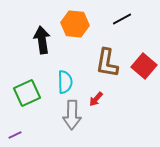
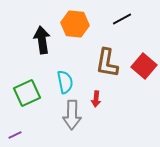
cyan semicircle: rotated 10 degrees counterclockwise
red arrow: rotated 35 degrees counterclockwise
